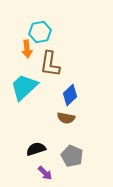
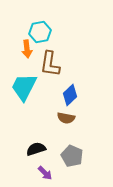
cyan trapezoid: rotated 20 degrees counterclockwise
